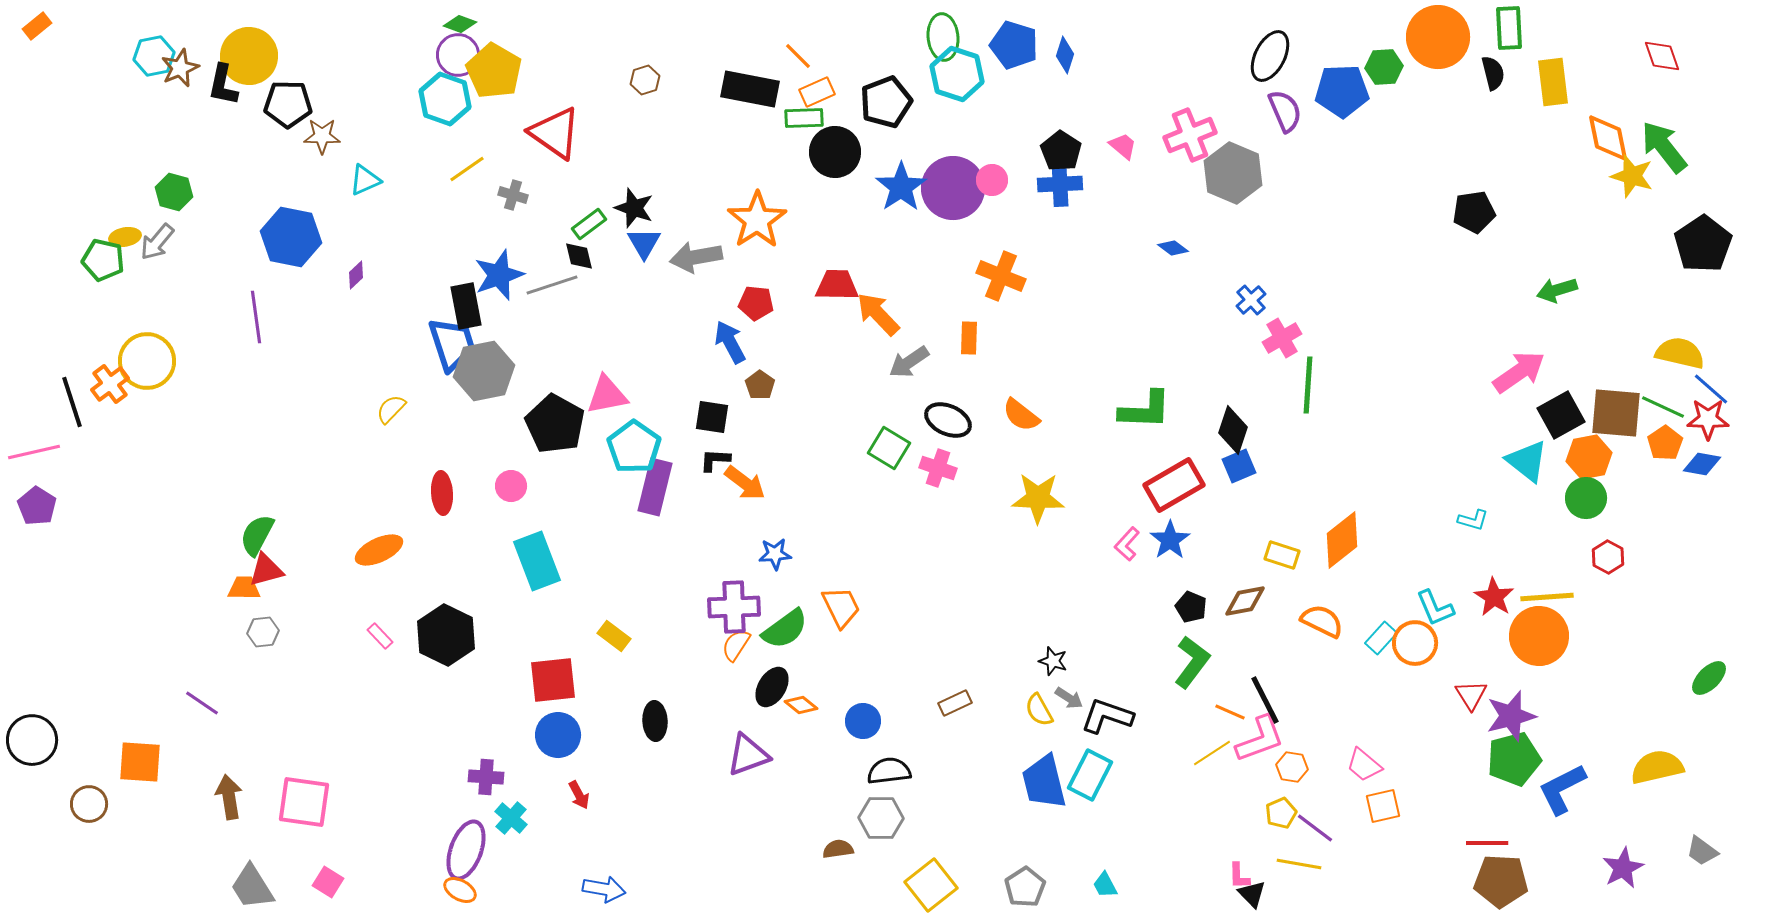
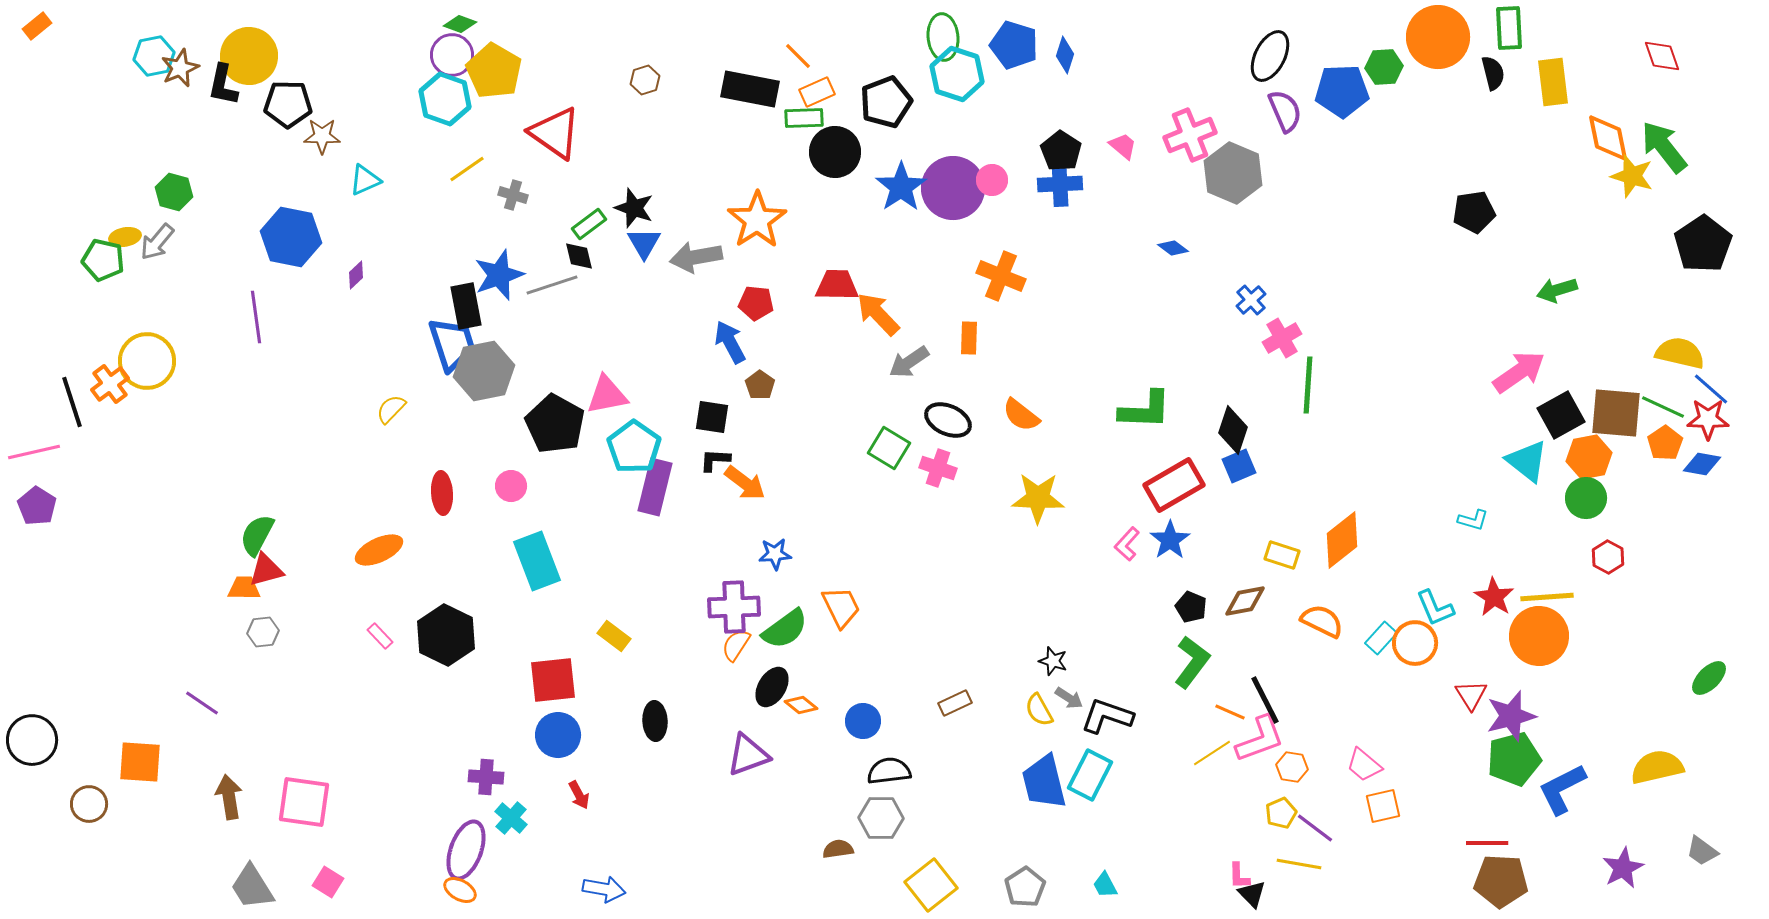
purple circle at (458, 55): moved 6 px left
